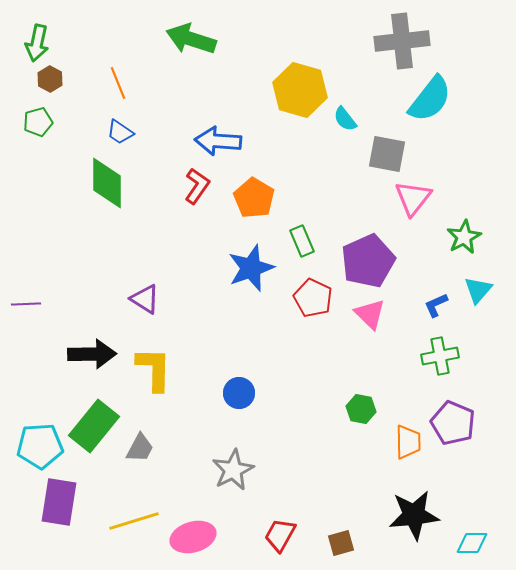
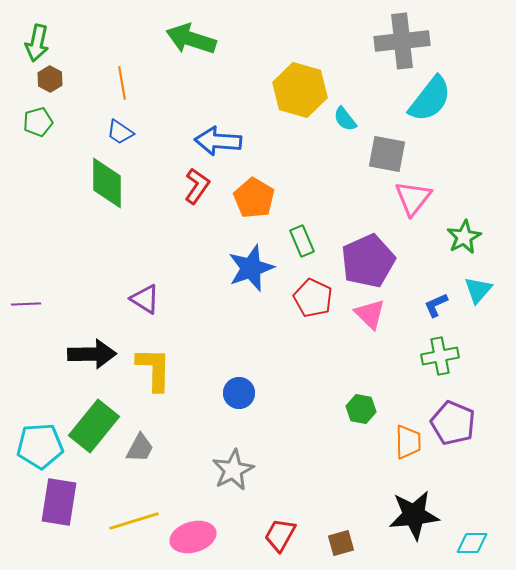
orange line at (118, 83): moved 4 px right; rotated 12 degrees clockwise
